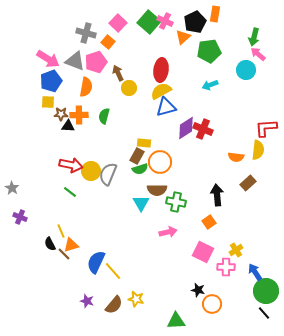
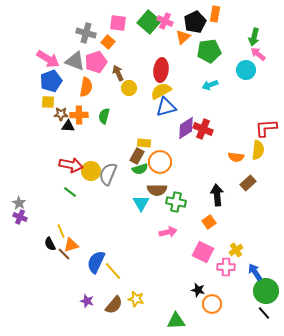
pink square at (118, 23): rotated 36 degrees counterclockwise
gray star at (12, 188): moved 7 px right, 15 px down
